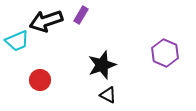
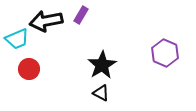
black arrow: rotated 8 degrees clockwise
cyan trapezoid: moved 2 px up
black star: rotated 12 degrees counterclockwise
red circle: moved 11 px left, 11 px up
black triangle: moved 7 px left, 2 px up
